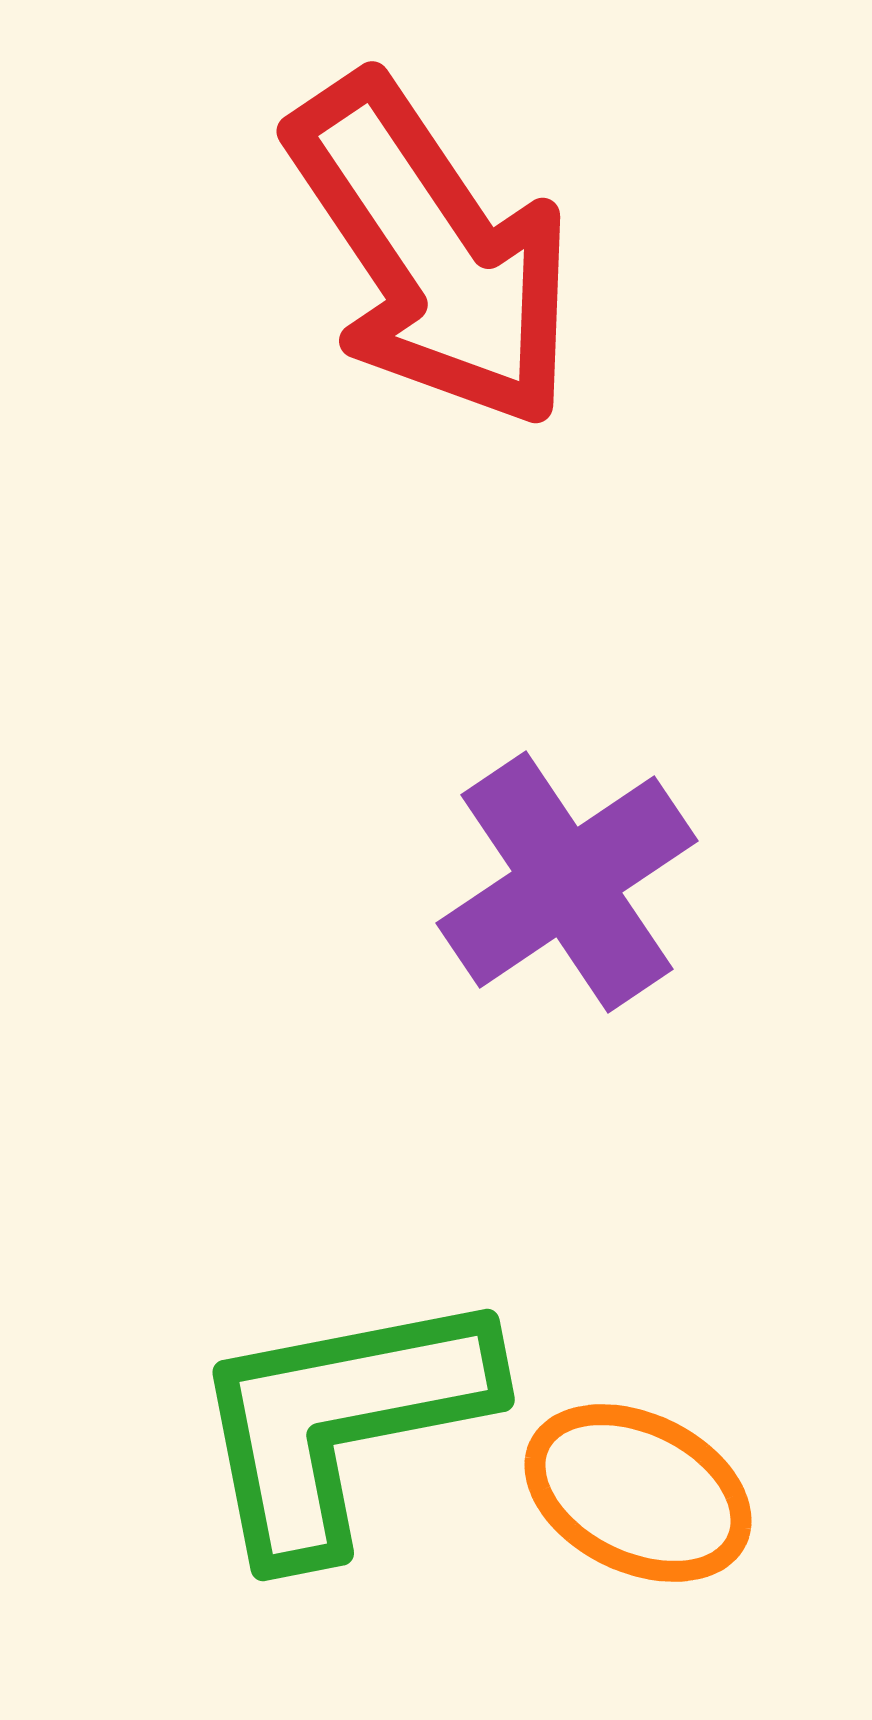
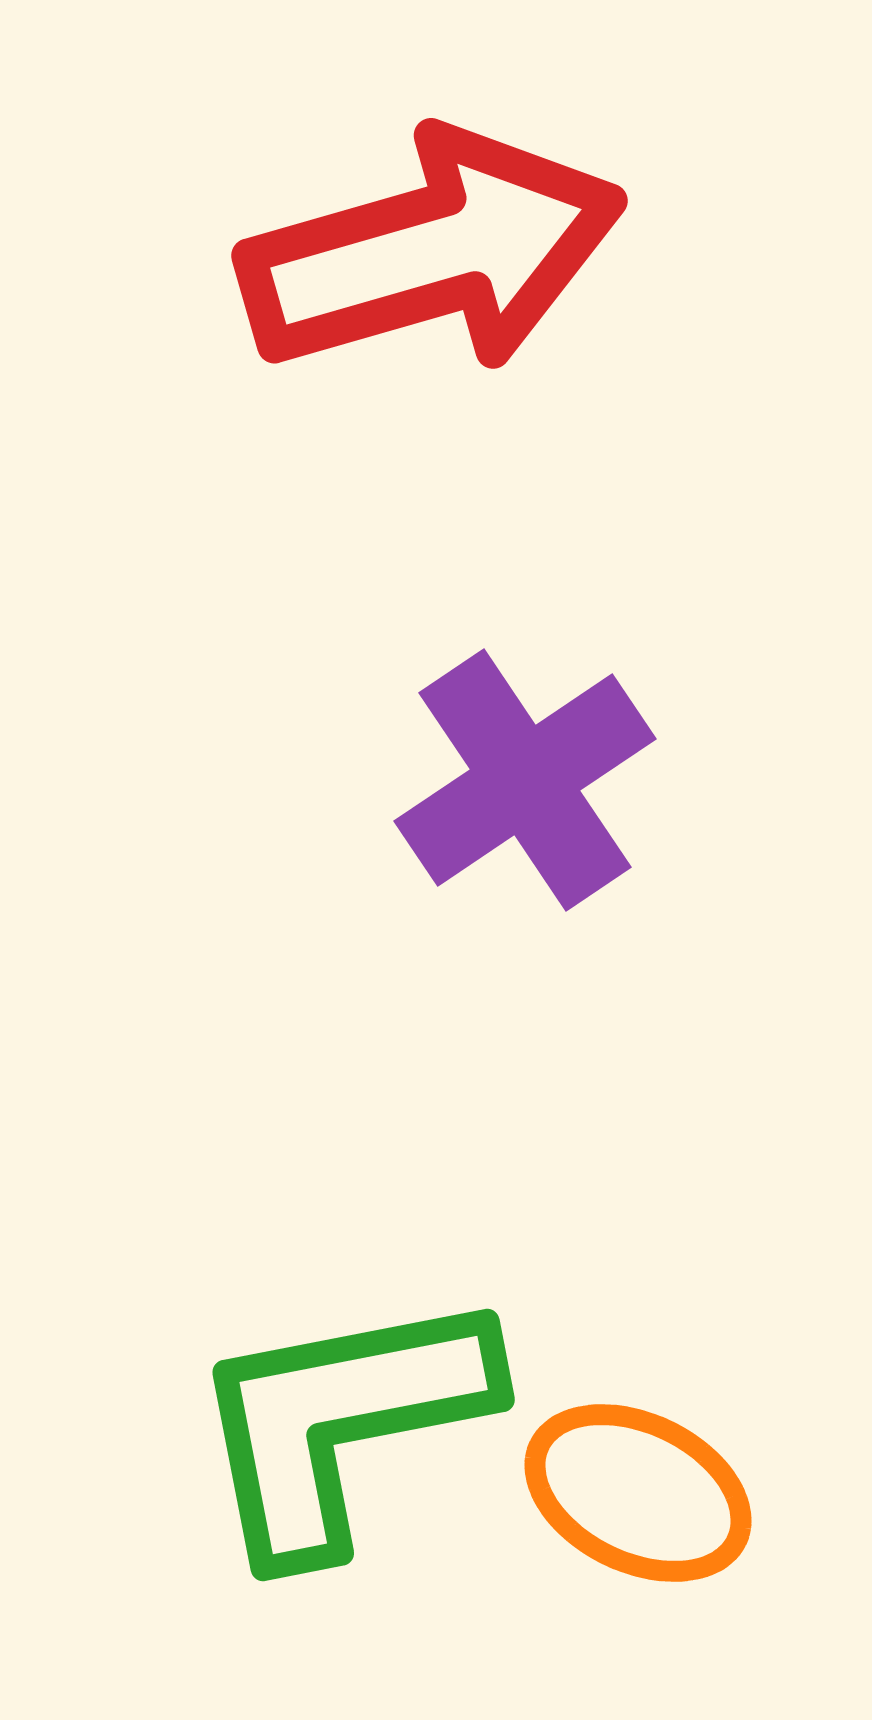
red arrow: rotated 72 degrees counterclockwise
purple cross: moved 42 px left, 102 px up
